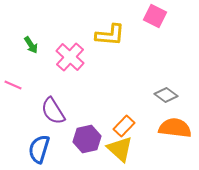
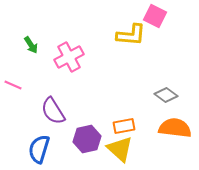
yellow L-shape: moved 21 px right
pink cross: moved 1 px left; rotated 20 degrees clockwise
orange rectangle: rotated 35 degrees clockwise
